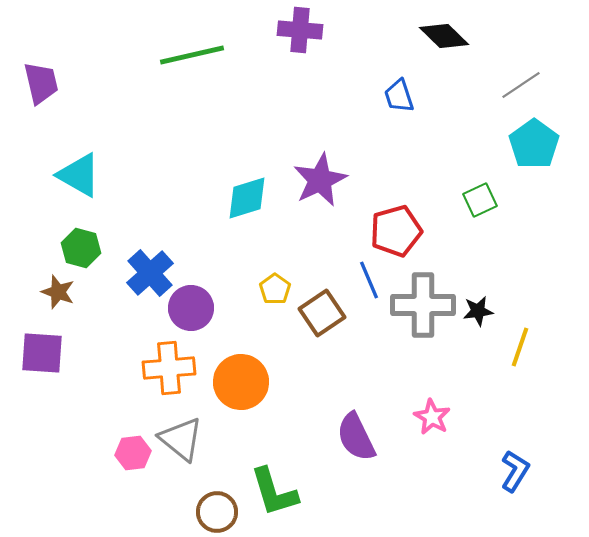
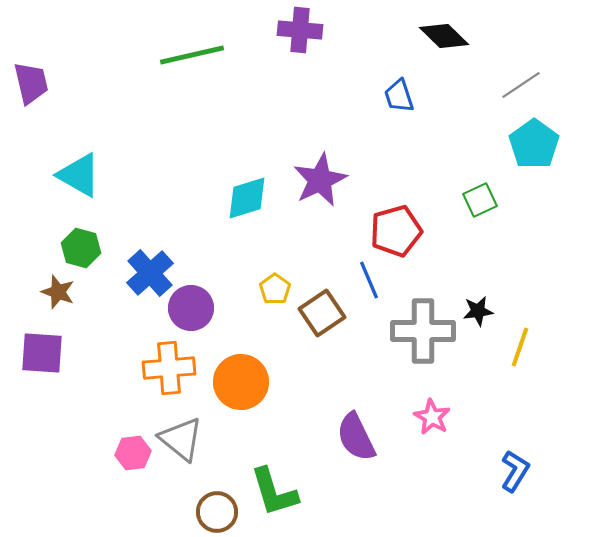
purple trapezoid: moved 10 px left
gray cross: moved 26 px down
